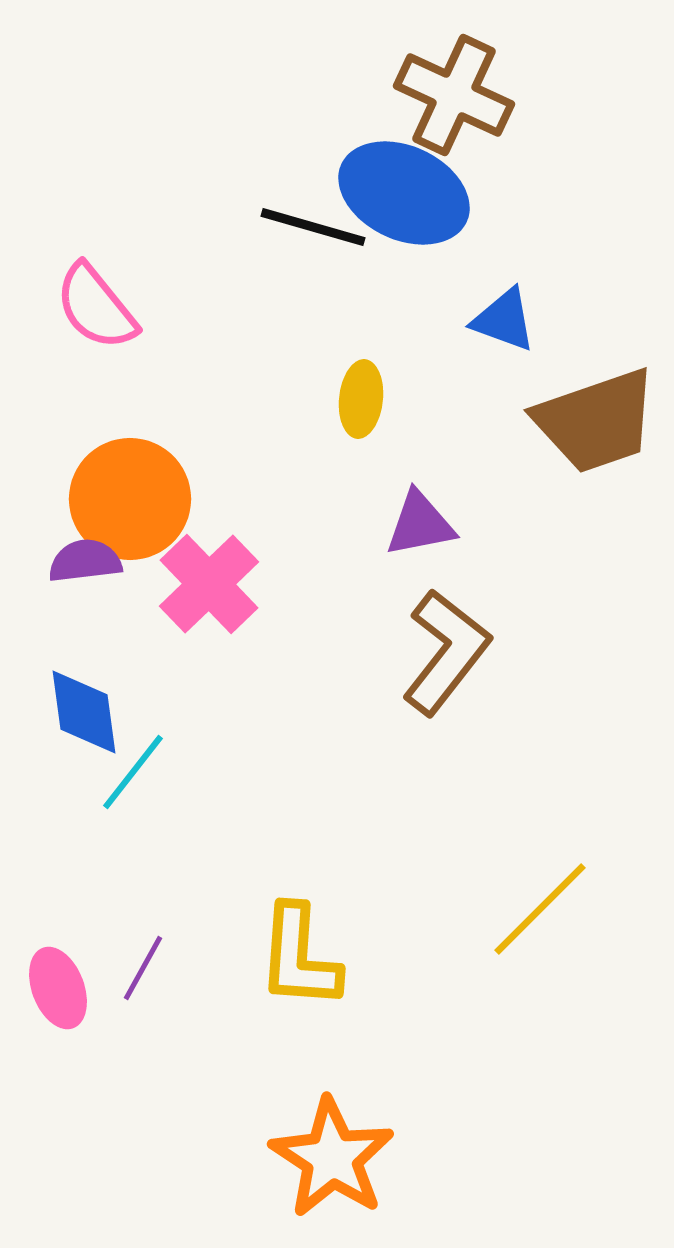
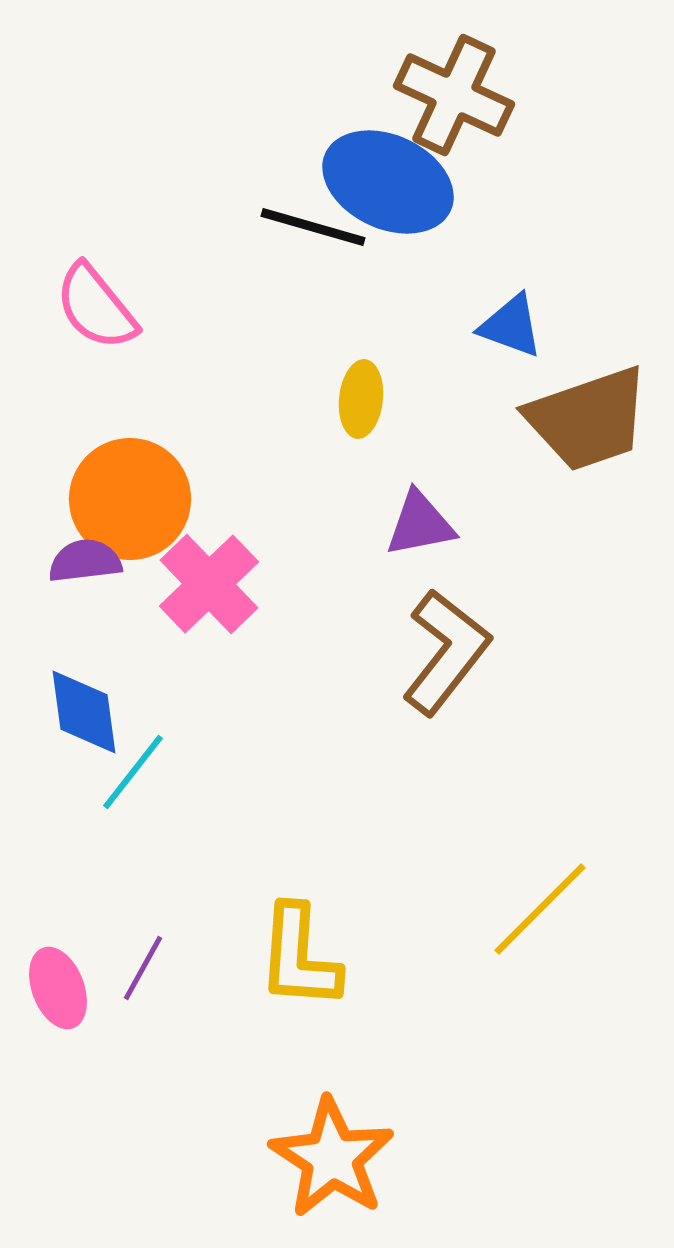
blue ellipse: moved 16 px left, 11 px up
blue triangle: moved 7 px right, 6 px down
brown trapezoid: moved 8 px left, 2 px up
